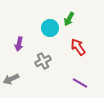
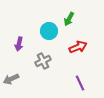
cyan circle: moved 1 px left, 3 px down
red arrow: rotated 102 degrees clockwise
purple line: rotated 35 degrees clockwise
